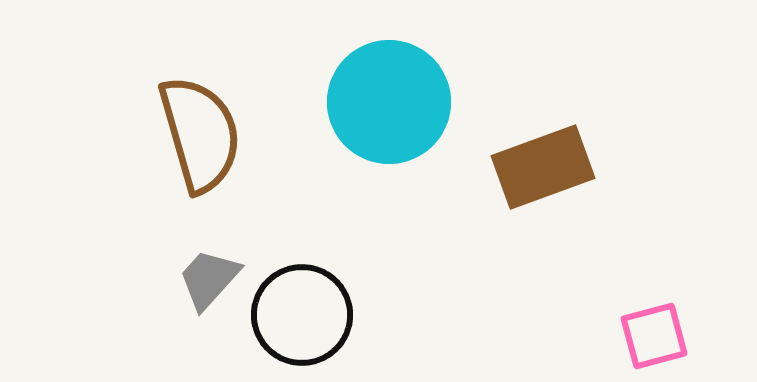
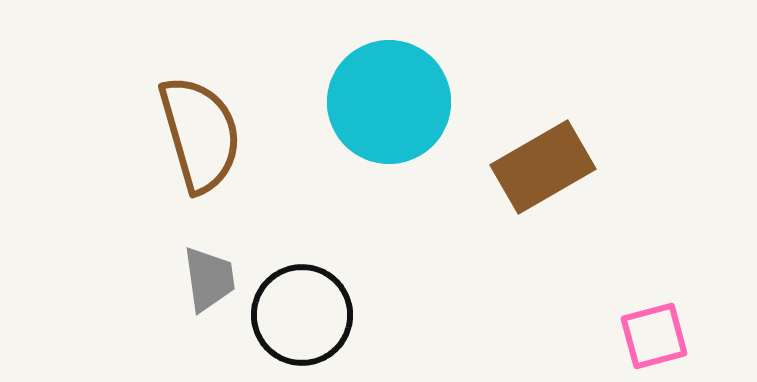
brown rectangle: rotated 10 degrees counterclockwise
gray trapezoid: rotated 130 degrees clockwise
